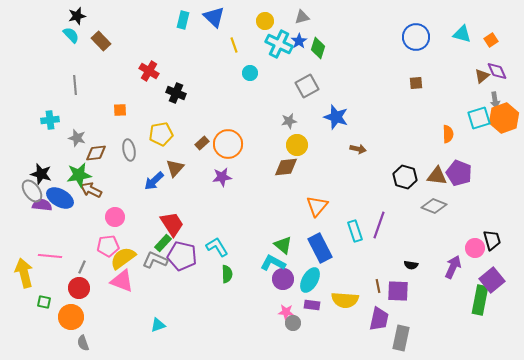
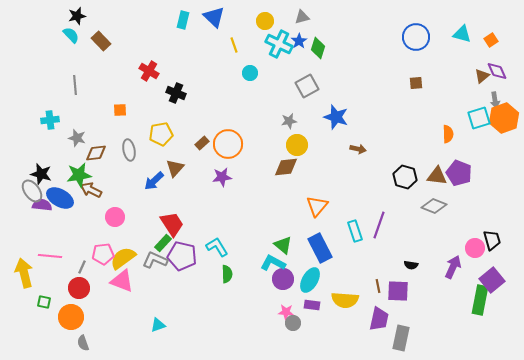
pink pentagon at (108, 246): moved 5 px left, 8 px down
